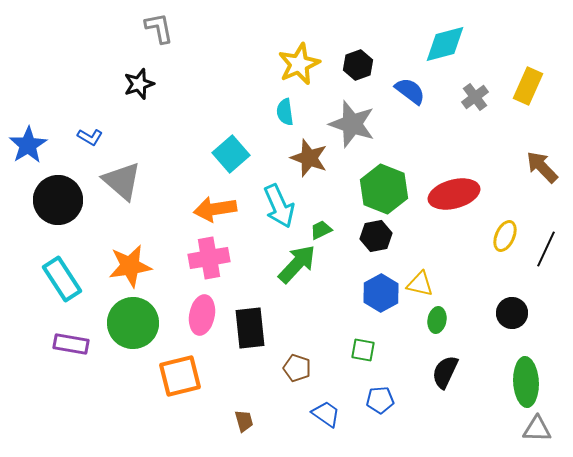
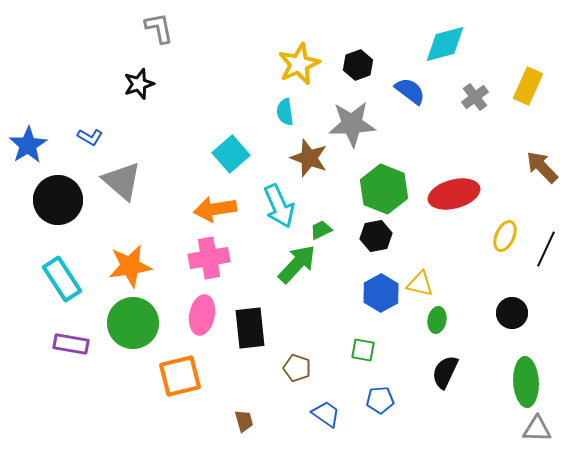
gray star at (352, 124): rotated 21 degrees counterclockwise
